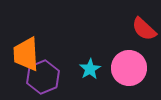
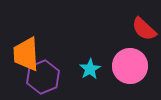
pink circle: moved 1 px right, 2 px up
